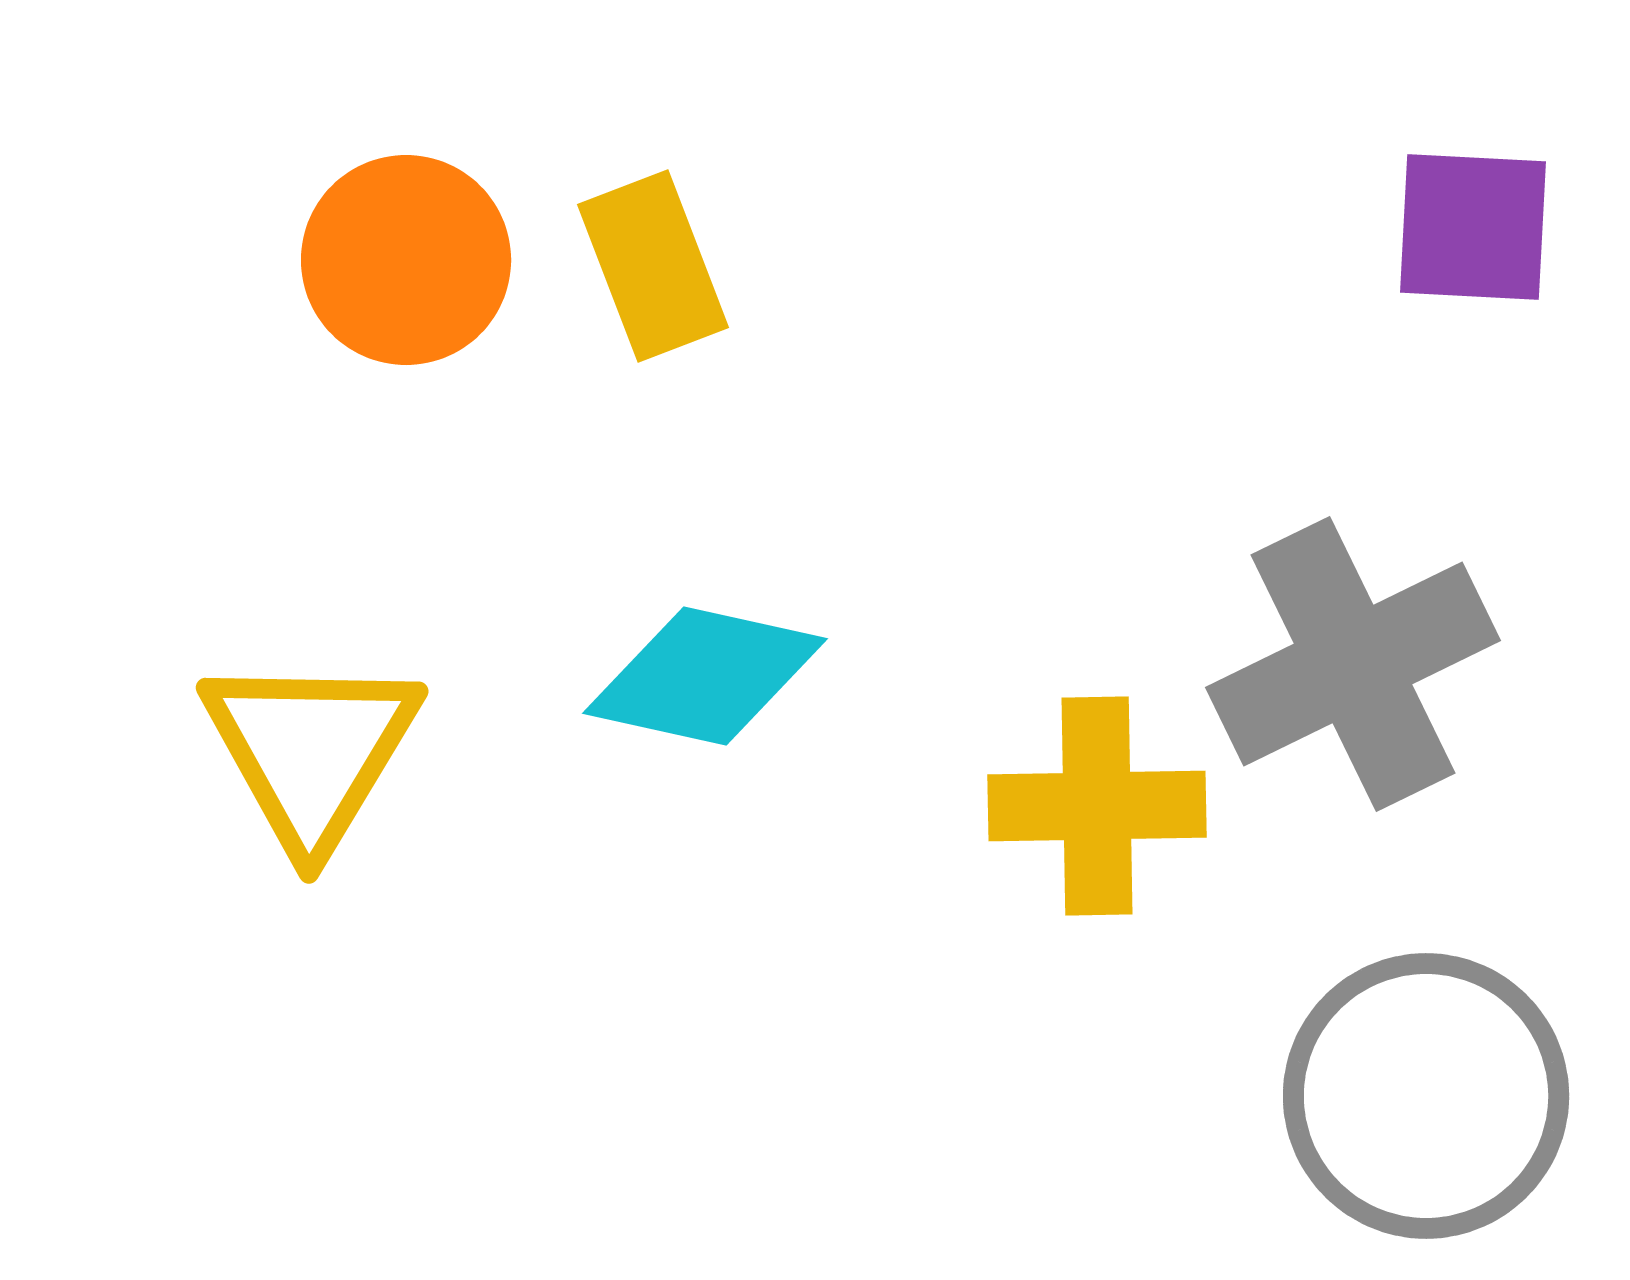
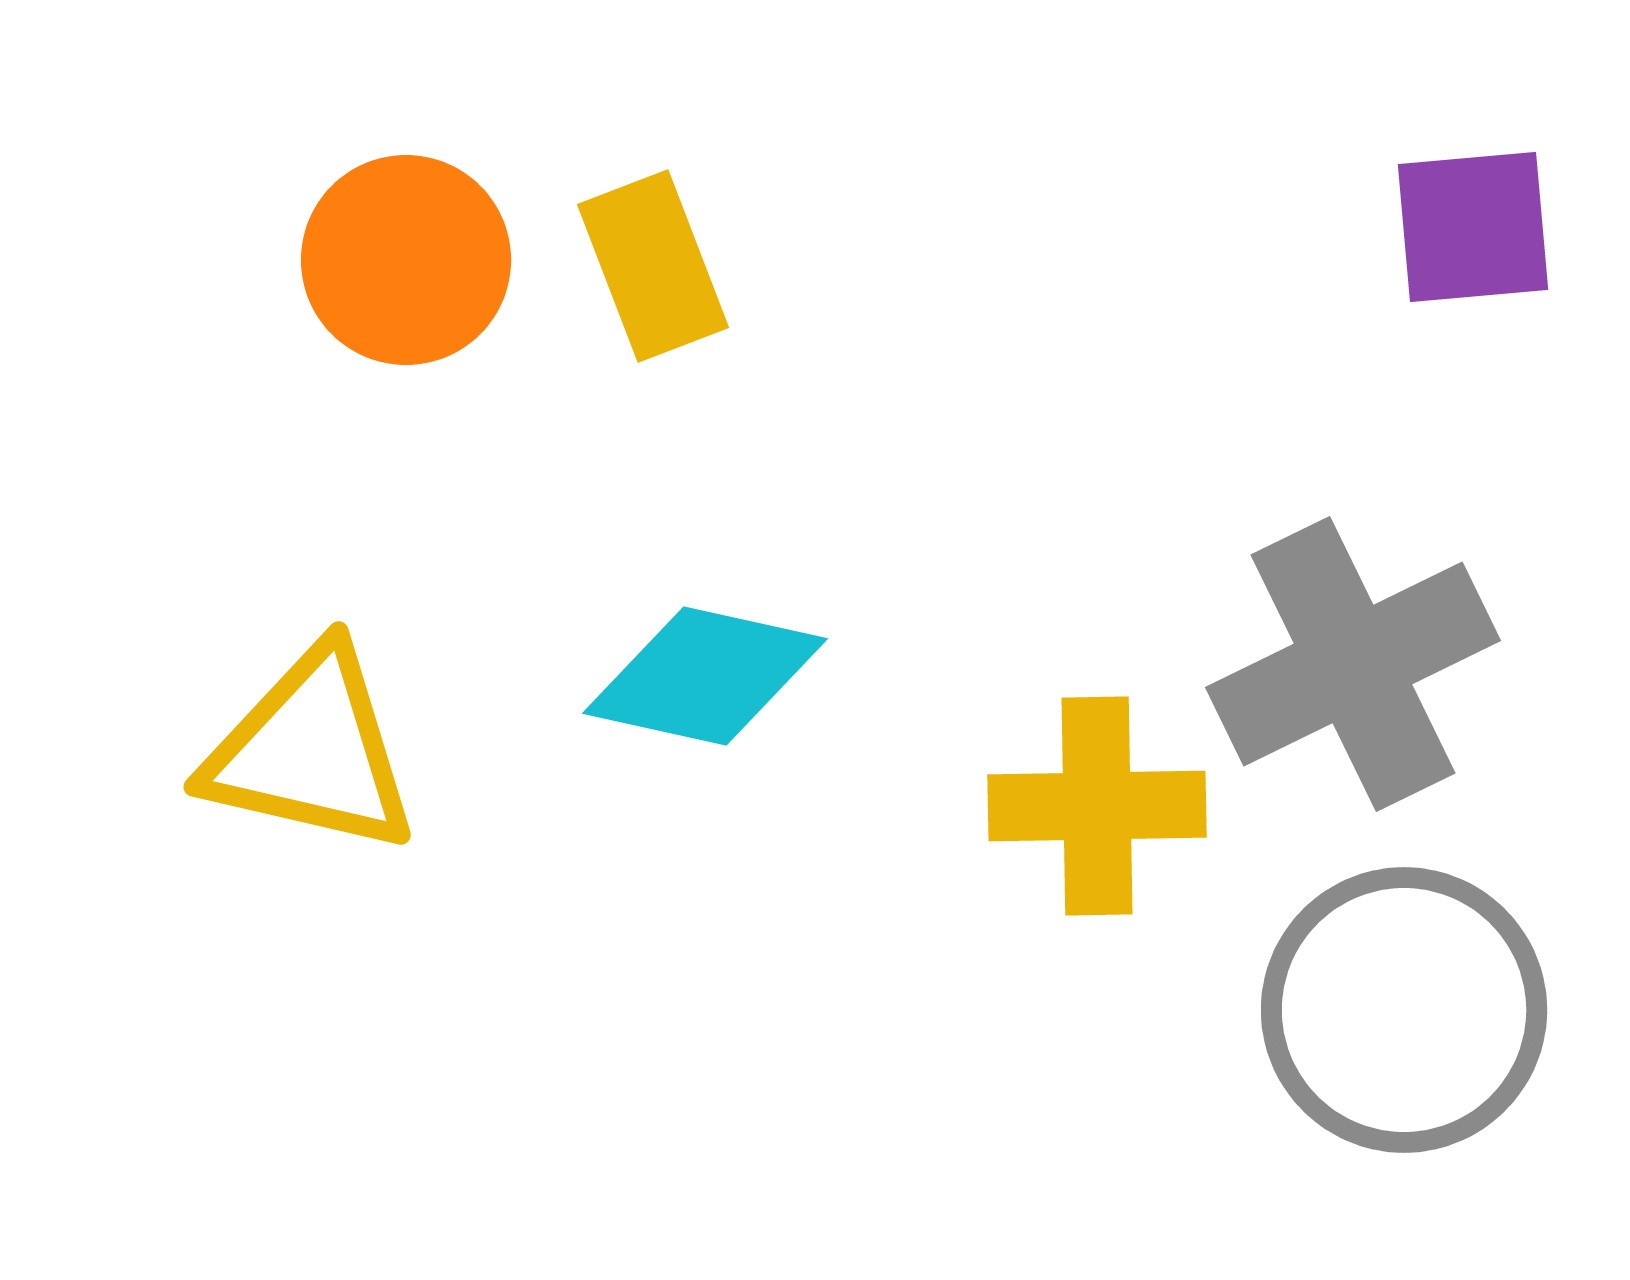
purple square: rotated 8 degrees counterclockwise
yellow triangle: rotated 48 degrees counterclockwise
gray circle: moved 22 px left, 86 px up
